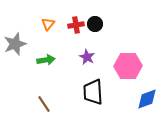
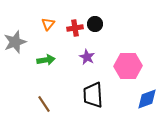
red cross: moved 1 px left, 3 px down
gray star: moved 2 px up
black trapezoid: moved 3 px down
